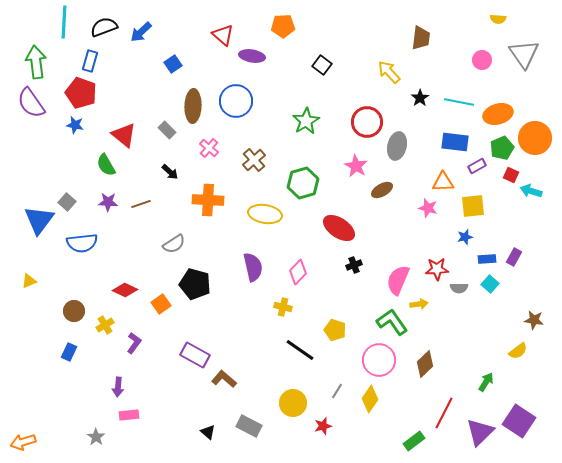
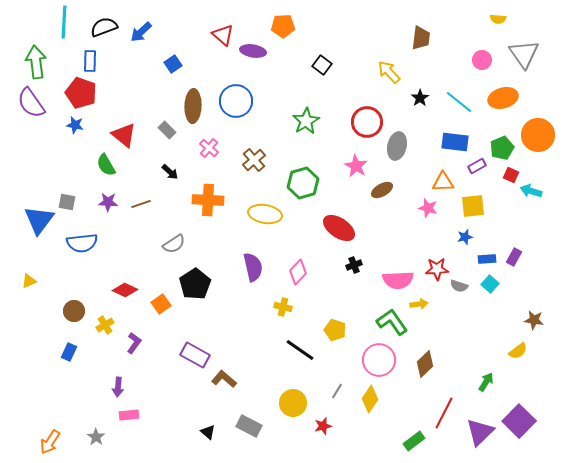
purple ellipse at (252, 56): moved 1 px right, 5 px up
blue rectangle at (90, 61): rotated 15 degrees counterclockwise
cyan line at (459, 102): rotated 28 degrees clockwise
orange ellipse at (498, 114): moved 5 px right, 16 px up
orange circle at (535, 138): moved 3 px right, 3 px up
gray square at (67, 202): rotated 30 degrees counterclockwise
pink semicircle at (398, 280): rotated 116 degrees counterclockwise
black pentagon at (195, 284): rotated 24 degrees clockwise
gray semicircle at (459, 288): moved 2 px up; rotated 18 degrees clockwise
purple square at (519, 421): rotated 12 degrees clockwise
orange arrow at (23, 442): moved 27 px right; rotated 40 degrees counterclockwise
